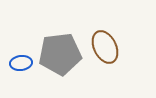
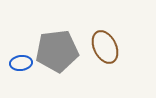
gray pentagon: moved 3 px left, 3 px up
